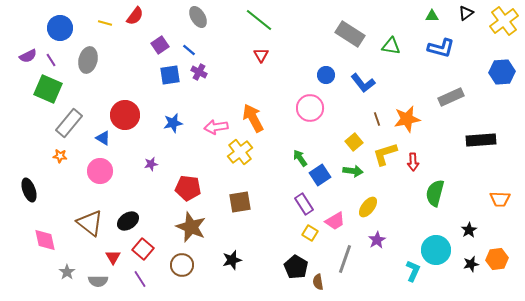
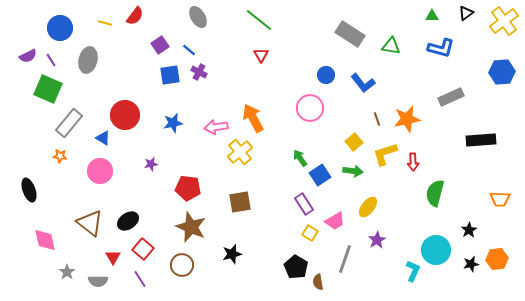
black star at (232, 260): moved 6 px up
